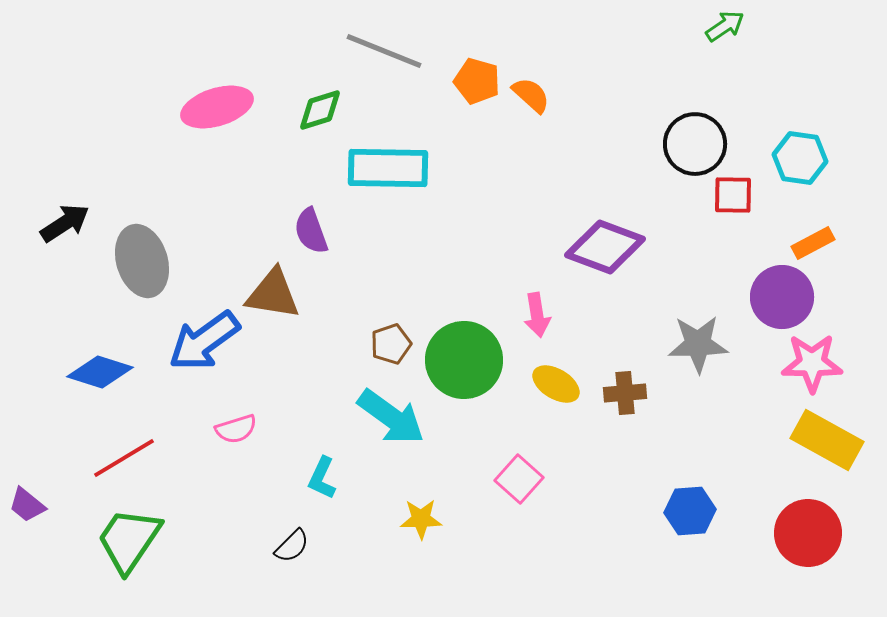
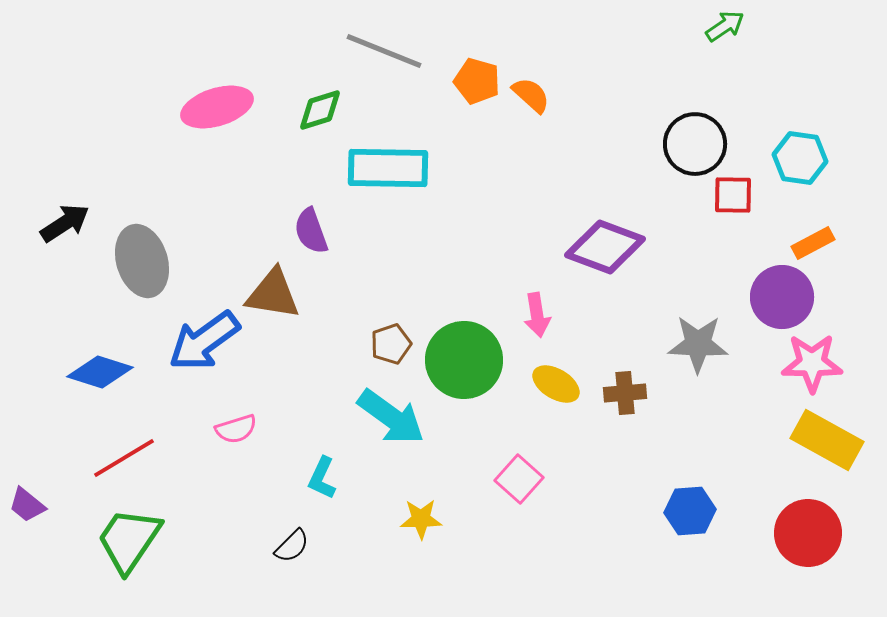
gray star: rotated 4 degrees clockwise
